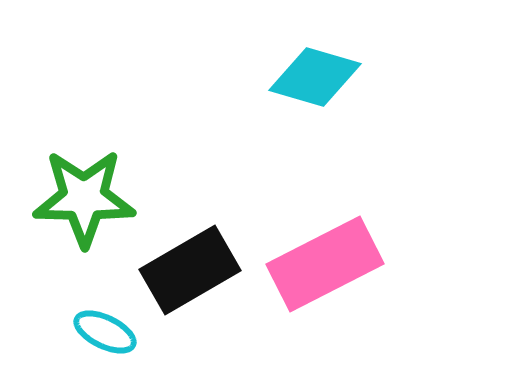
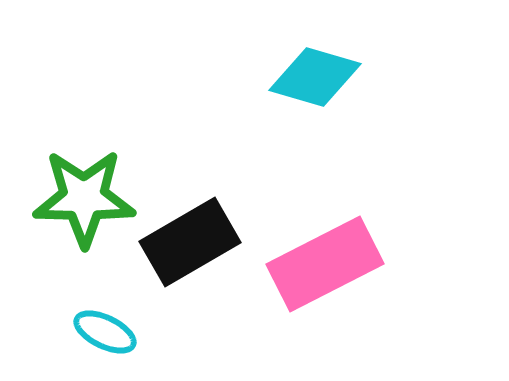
black rectangle: moved 28 px up
